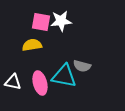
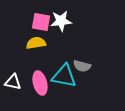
yellow semicircle: moved 4 px right, 2 px up
